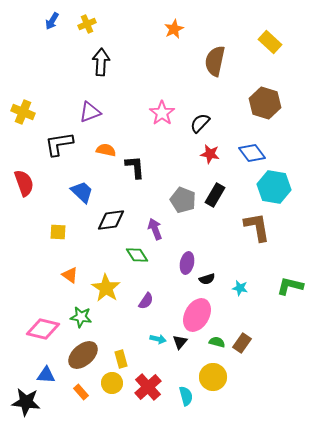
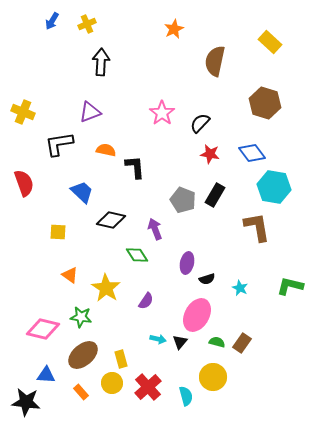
black diamond at (111, 220): rotated 20 degrees clockwise
cyan star at (240, 288): rotated 14 degrees clockwise
